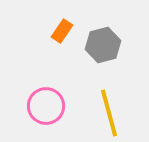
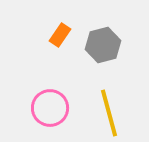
orange rectangle: moved 2 px left, 4 px down
pink circle: moved 4 px right, 2 px down
